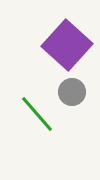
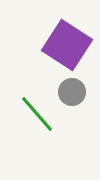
purple square: rotated 9 degrees counterclockwise
